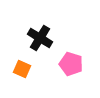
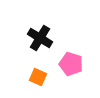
orange square: moved 16 px right, 8 px down
